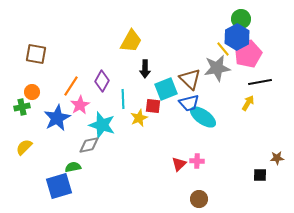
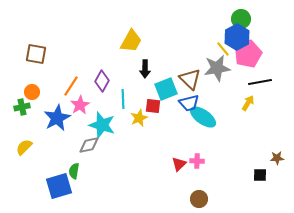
green semicircle: moved 1 px right, 4 px down; rotated 70 degrees counterclockwise
